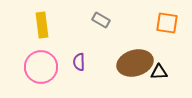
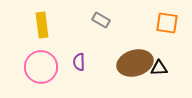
black triangle: moved 4 px up
